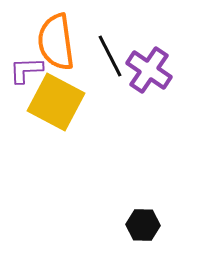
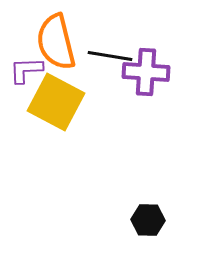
orange semicircle: rotated 6 degrees counterclockwise
black line: rotated 54 degrees counterclockwise
purple cross: moved 3 px left, 2 px down; rotated 30 degrees counterclockwise
black hexagon: moved 5 px right, 5 px up
